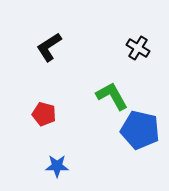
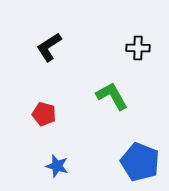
black cross: rotated 30 degrees counterclockwise
blue pentagon: moved 32 px down; rotated 9 degrees clockwise
blue star: rotated 15 degrees clockwise
